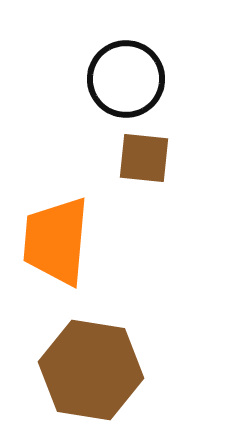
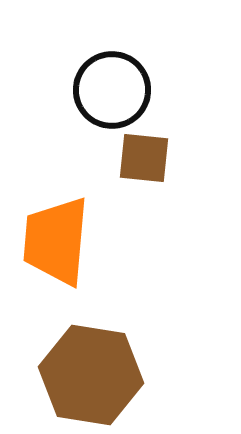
black circle: moved 14 px left, 11 px down
brown hexagon: moved 5 px down
